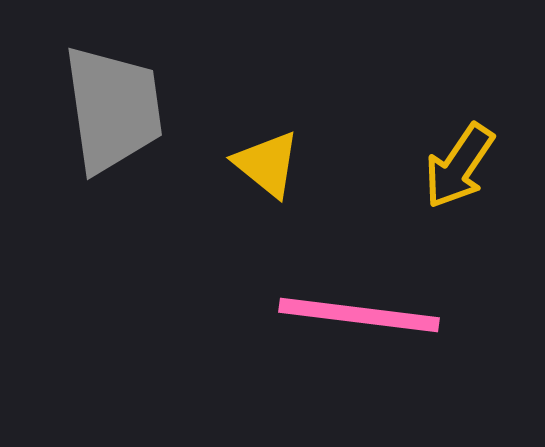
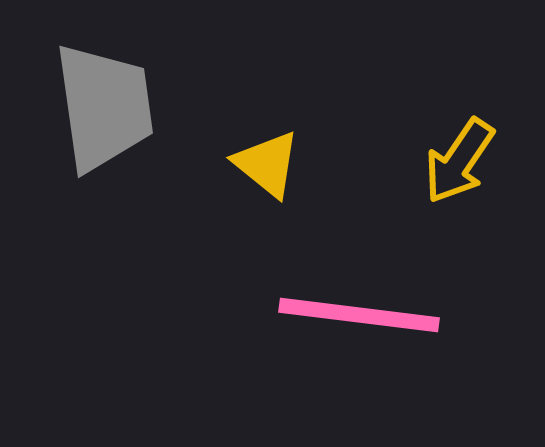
gray trapezoid: moved 9 px left, 2 px up
yellow arrow: moved 5 px up
